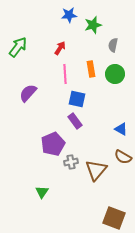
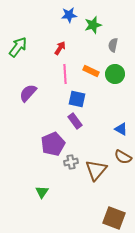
orange rectangle: moved 2 px down; rotated 56 degrees counterclockwise
